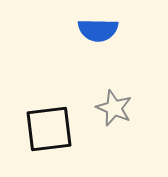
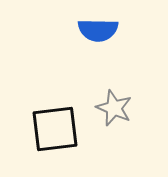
black square: moved 6 px right
